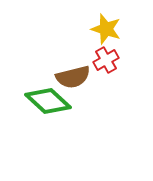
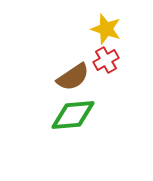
brown semicircle: rotated 20 degrees counterclockwise
green diamond: moved 25 px right, 14 px down; rotated 48 degrees counterclockwise
